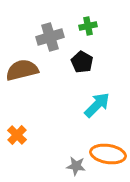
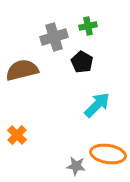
gray cross: moved 4 px right
